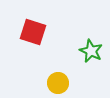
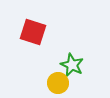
green star: moved 19 px left, 14 px down
